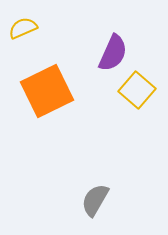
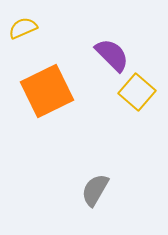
purple semicircle: moved 1 px left, 2 px down; rotated 69 degrees counterclockwise
yellow square: moved 2 px down
gray semicircle: moved 10 px up
